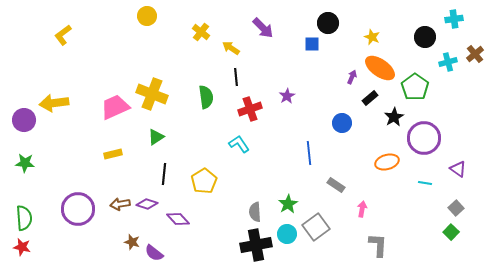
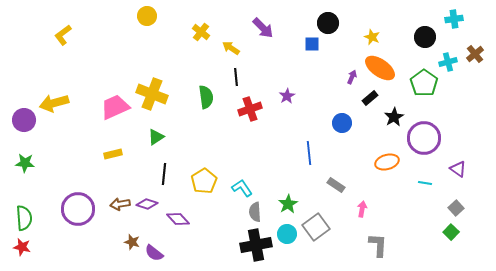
green pentagon at (415, 87): moved 9 px right, 4 px up
yellow arrow at (54, 103): rotated 8 degrees counterclockwise
cyan L-shape at (239, 144): moved 3 px right, 44 px down
